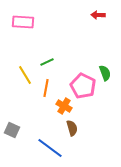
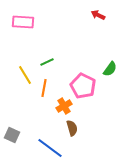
red arrow: rotated 24 degrees clockwise
green semicircle: moved 5 px right, 4 px up; rotated 56 degrees clockwise
orange line: moved 2 px left
orange cross: rotated 28 degrees clockwise
gray square: moved 5 px down
